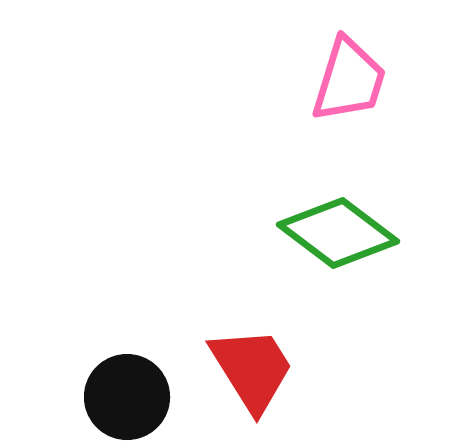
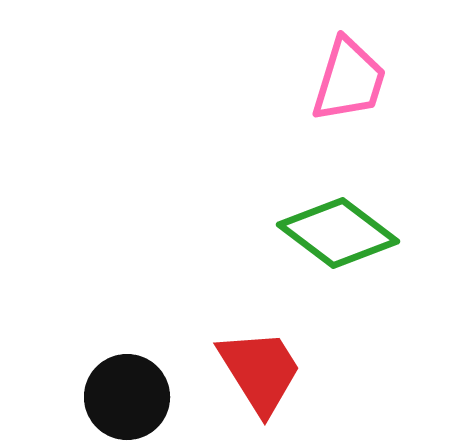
red trapezoid: moved 8 px right, 2 px down
